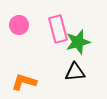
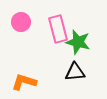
pink circle: moved 2 px right, 3 px up
green star: rotated 30 degrees clockwise
